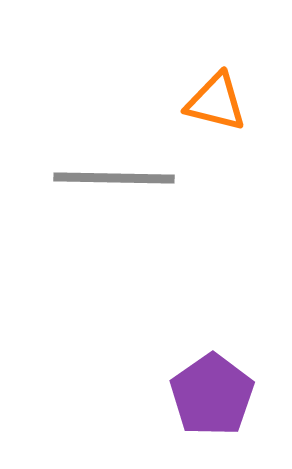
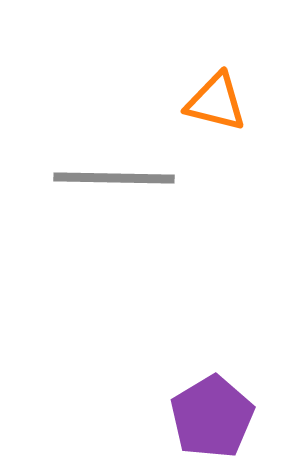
purple pentagon: moved 22 px down; rotated 4 degrees clockwise
